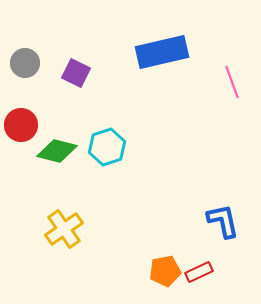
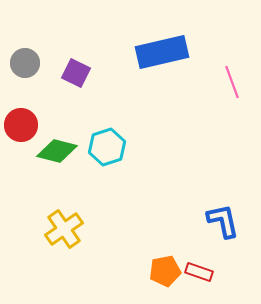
red rectangle: rotated 44 degrees clockwise
